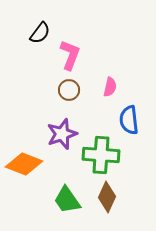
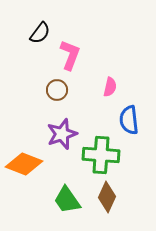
brown circle: moved 12 px left
